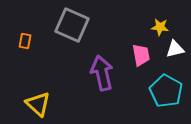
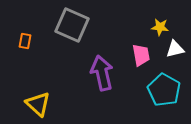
cyan pentagon: moved 2 px left, 1 px up
